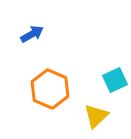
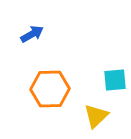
cyan square: rotated 20 degrees clockwise
orange hexagon: rotated 24 degrees counterclockwise
